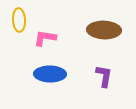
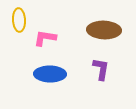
purple L-shape: moved 3 px left, 7 px up
